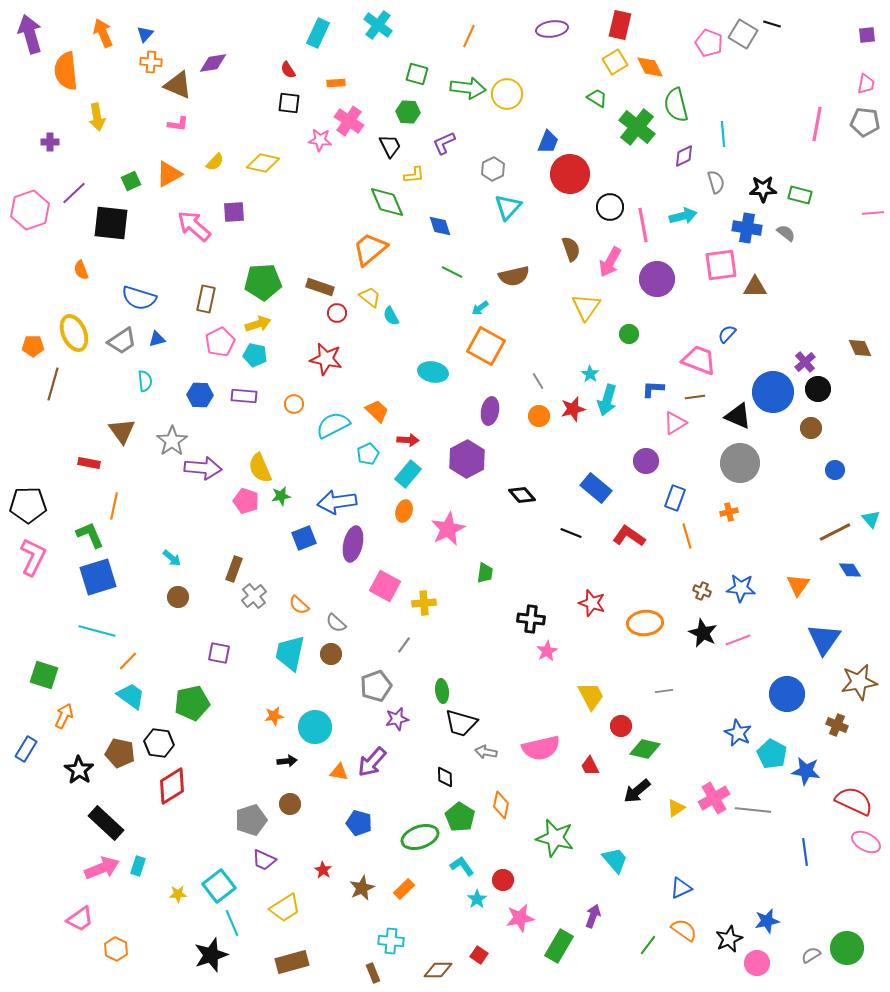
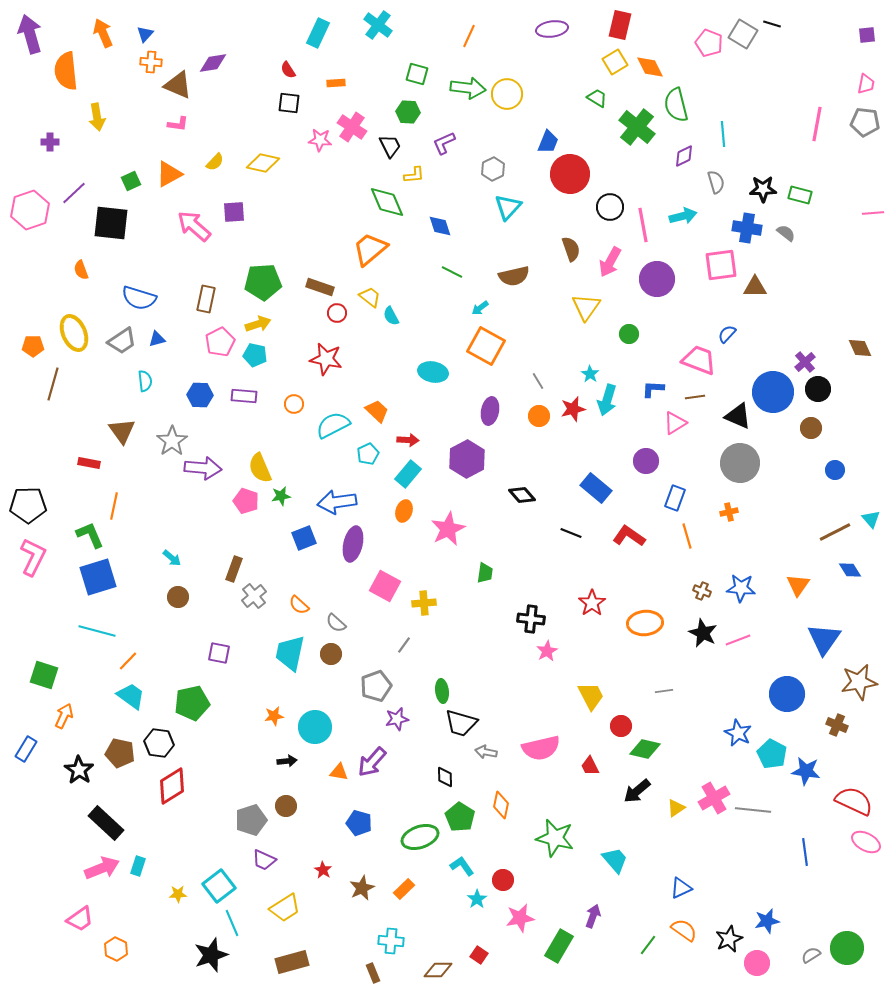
pink cross at (349, 121): moved 3 px right, 6 px down
red star at (592, 603): rotated 20 degrees clockwise
brown circle at (290, 804): moved 4 px left, 2 px down
